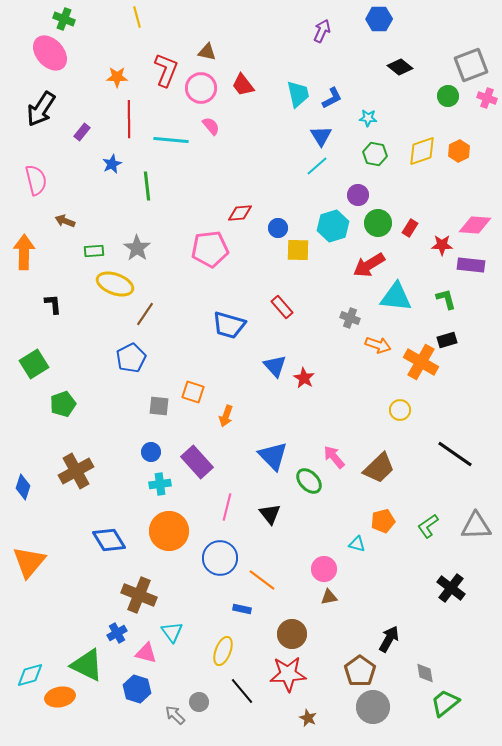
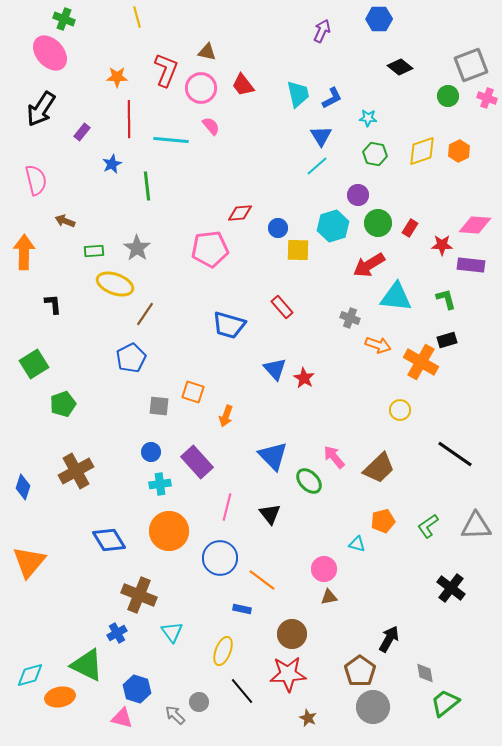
blue triangle at (275, 366): moved 3 px down
pink triangle at (146, 653): moved 24 px left, 65 px down
